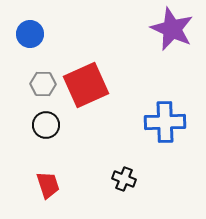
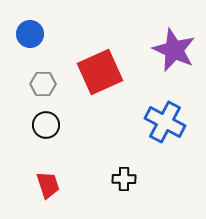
purple star: moved 2 px right, 21 px down
red square: moved 14 px right, 13 px up
blue cross: rotated 30 degrees clockwise
black cross: rotated 20 degrees counterclockwise
